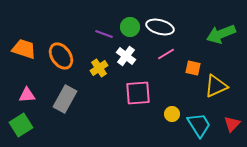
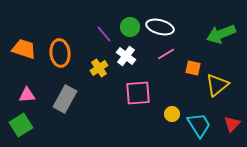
purple line: rotated 30 degrees clockwise
orange ellipse: moved 1 px left, 3 px up; rotated 28 degrees clockwise
yellow triangle: moved 1 px right, 1 px up; rotated 15 degrees counterclockwise
